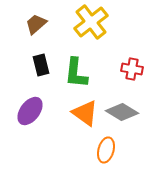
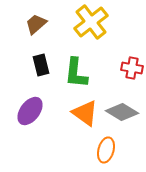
red cross: moved 1 px up
